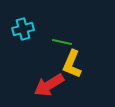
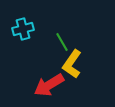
green line: rotated 48 degrees clockwise
yellow L-shape: rotated 12 degrees clockwise
